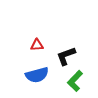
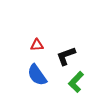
blue semicircle: rotated 70 degrees clockwise
green L-shape: moved 1 px right, 1 px down
